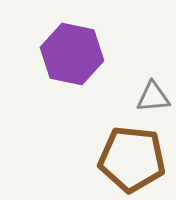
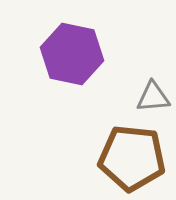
brown pentagon: moved 1 px up
